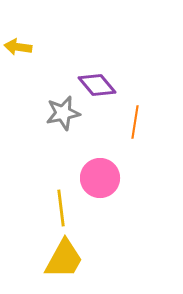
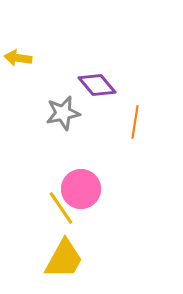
yellow arrow: moved 11 px down
pink circle: moved 19 px left, 11 px down
yellow line: rotated 27 degrees counterclockwise
